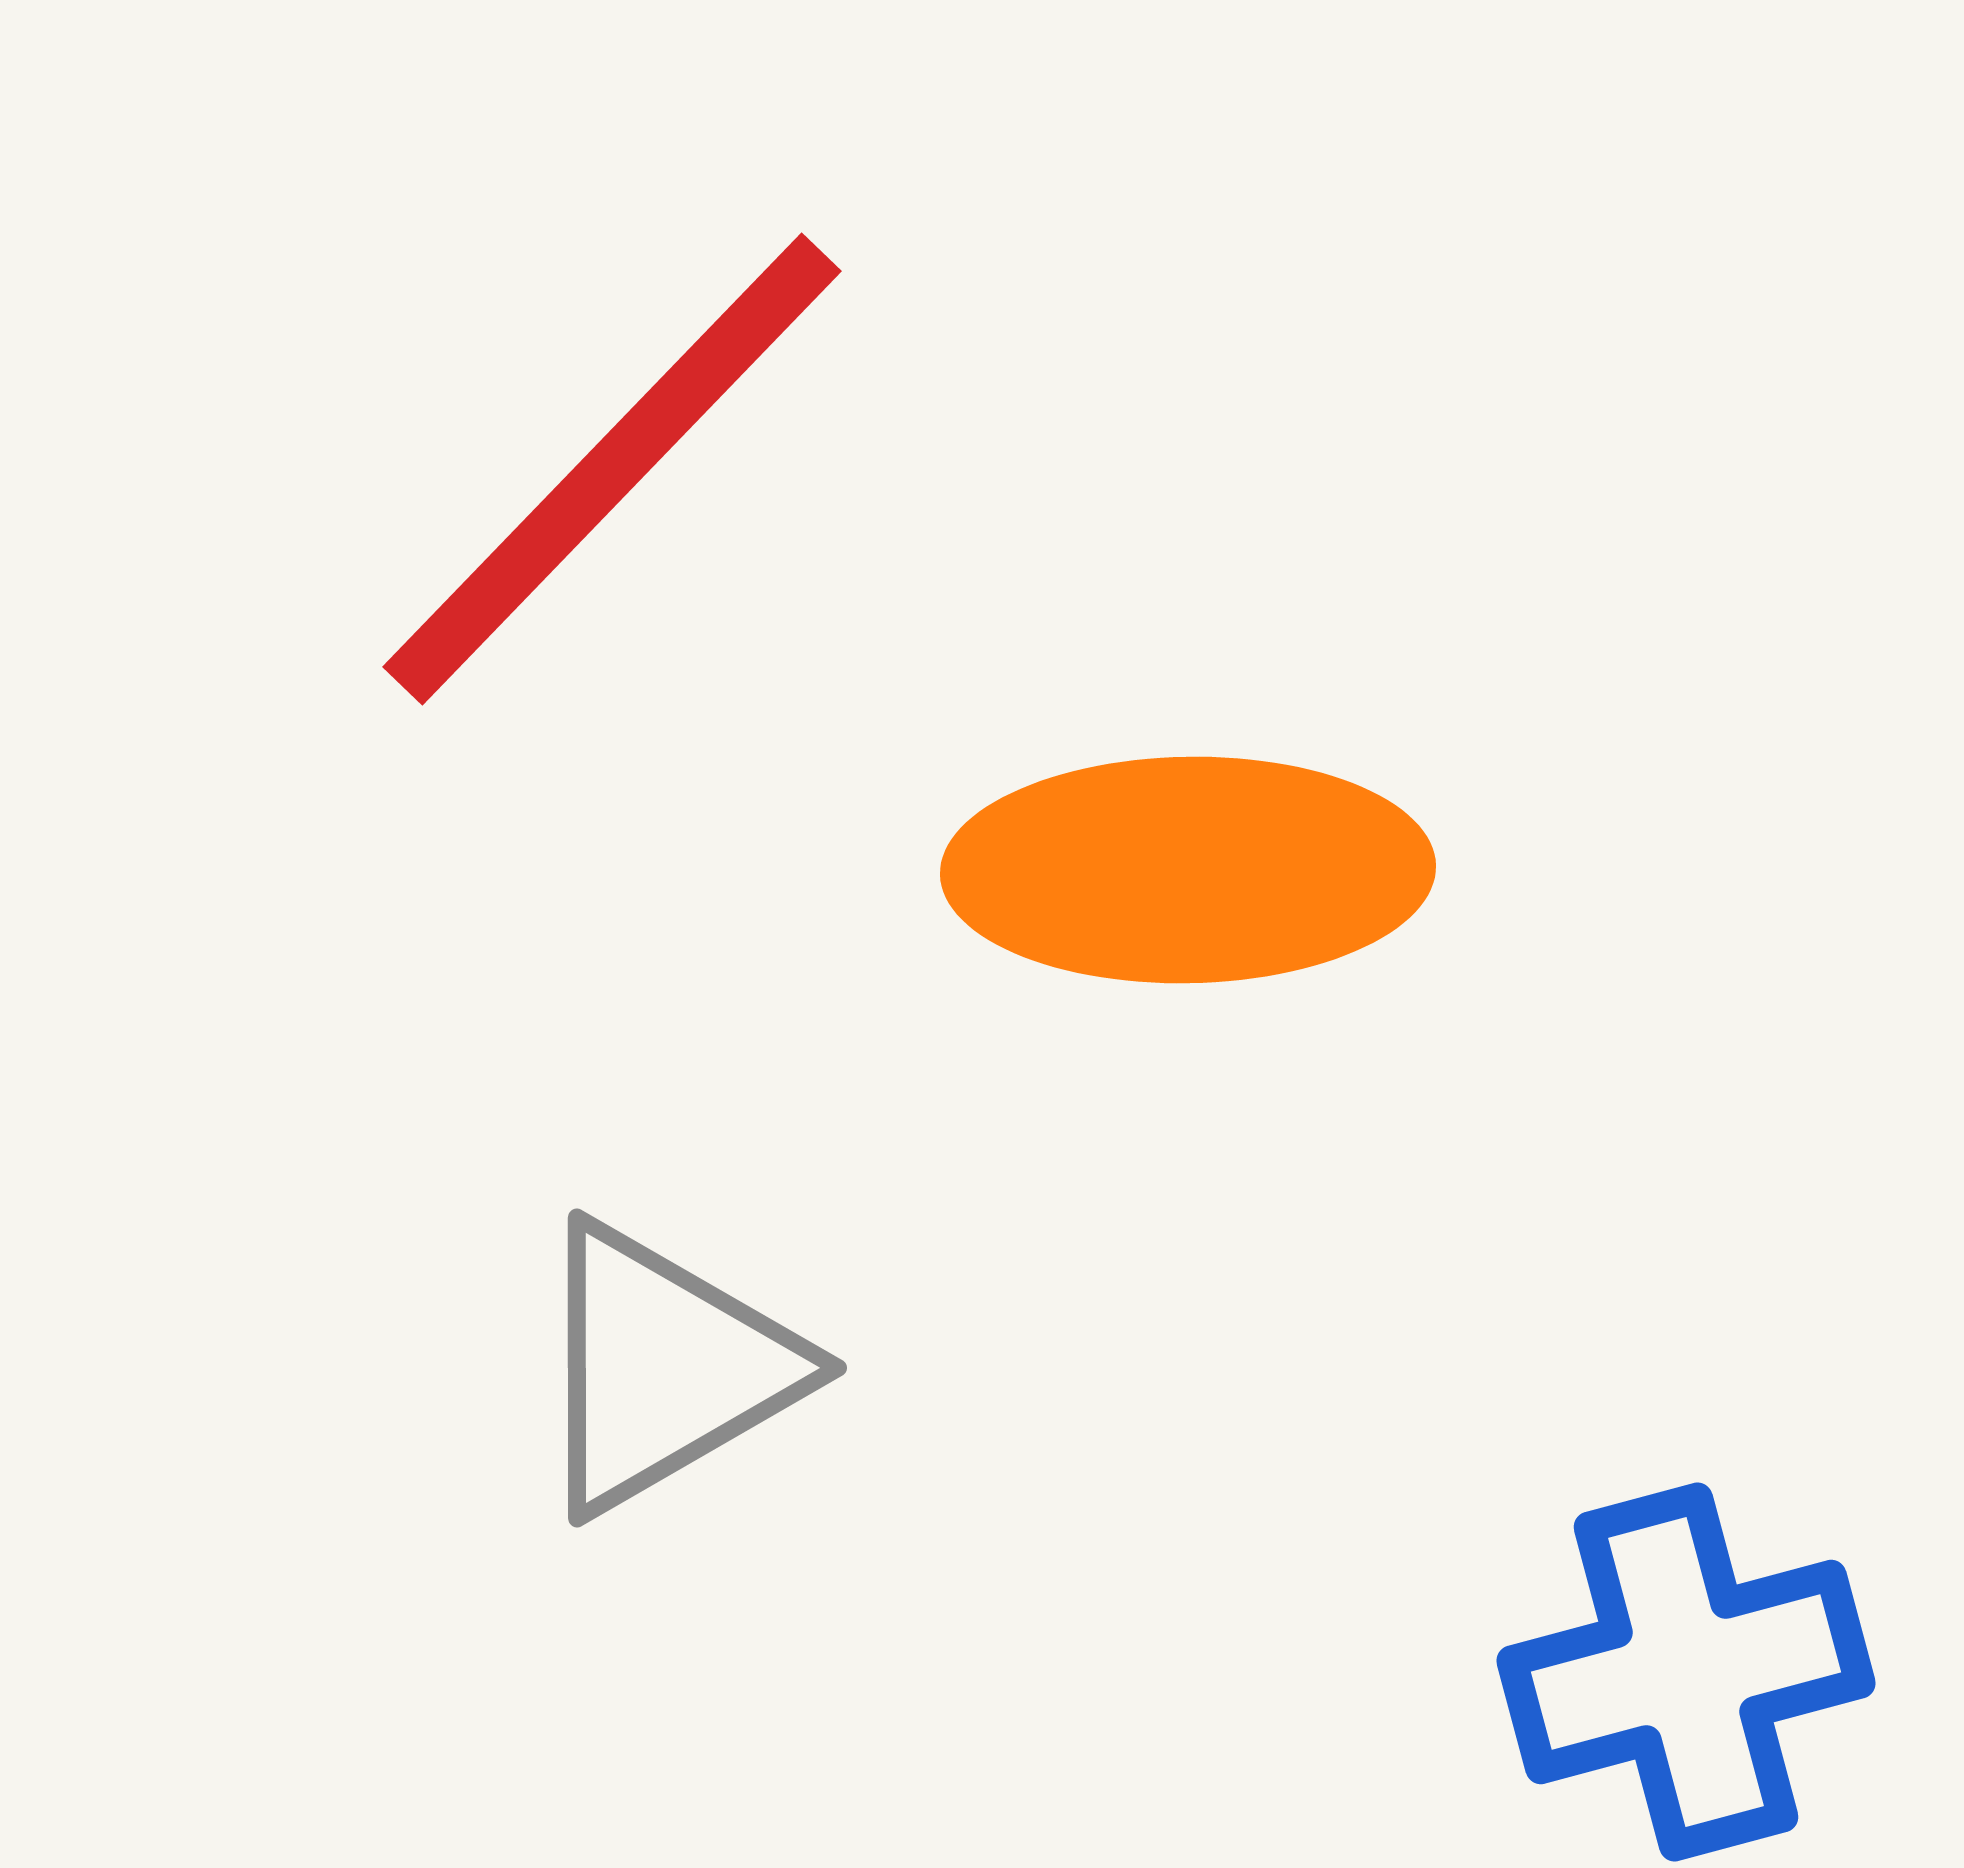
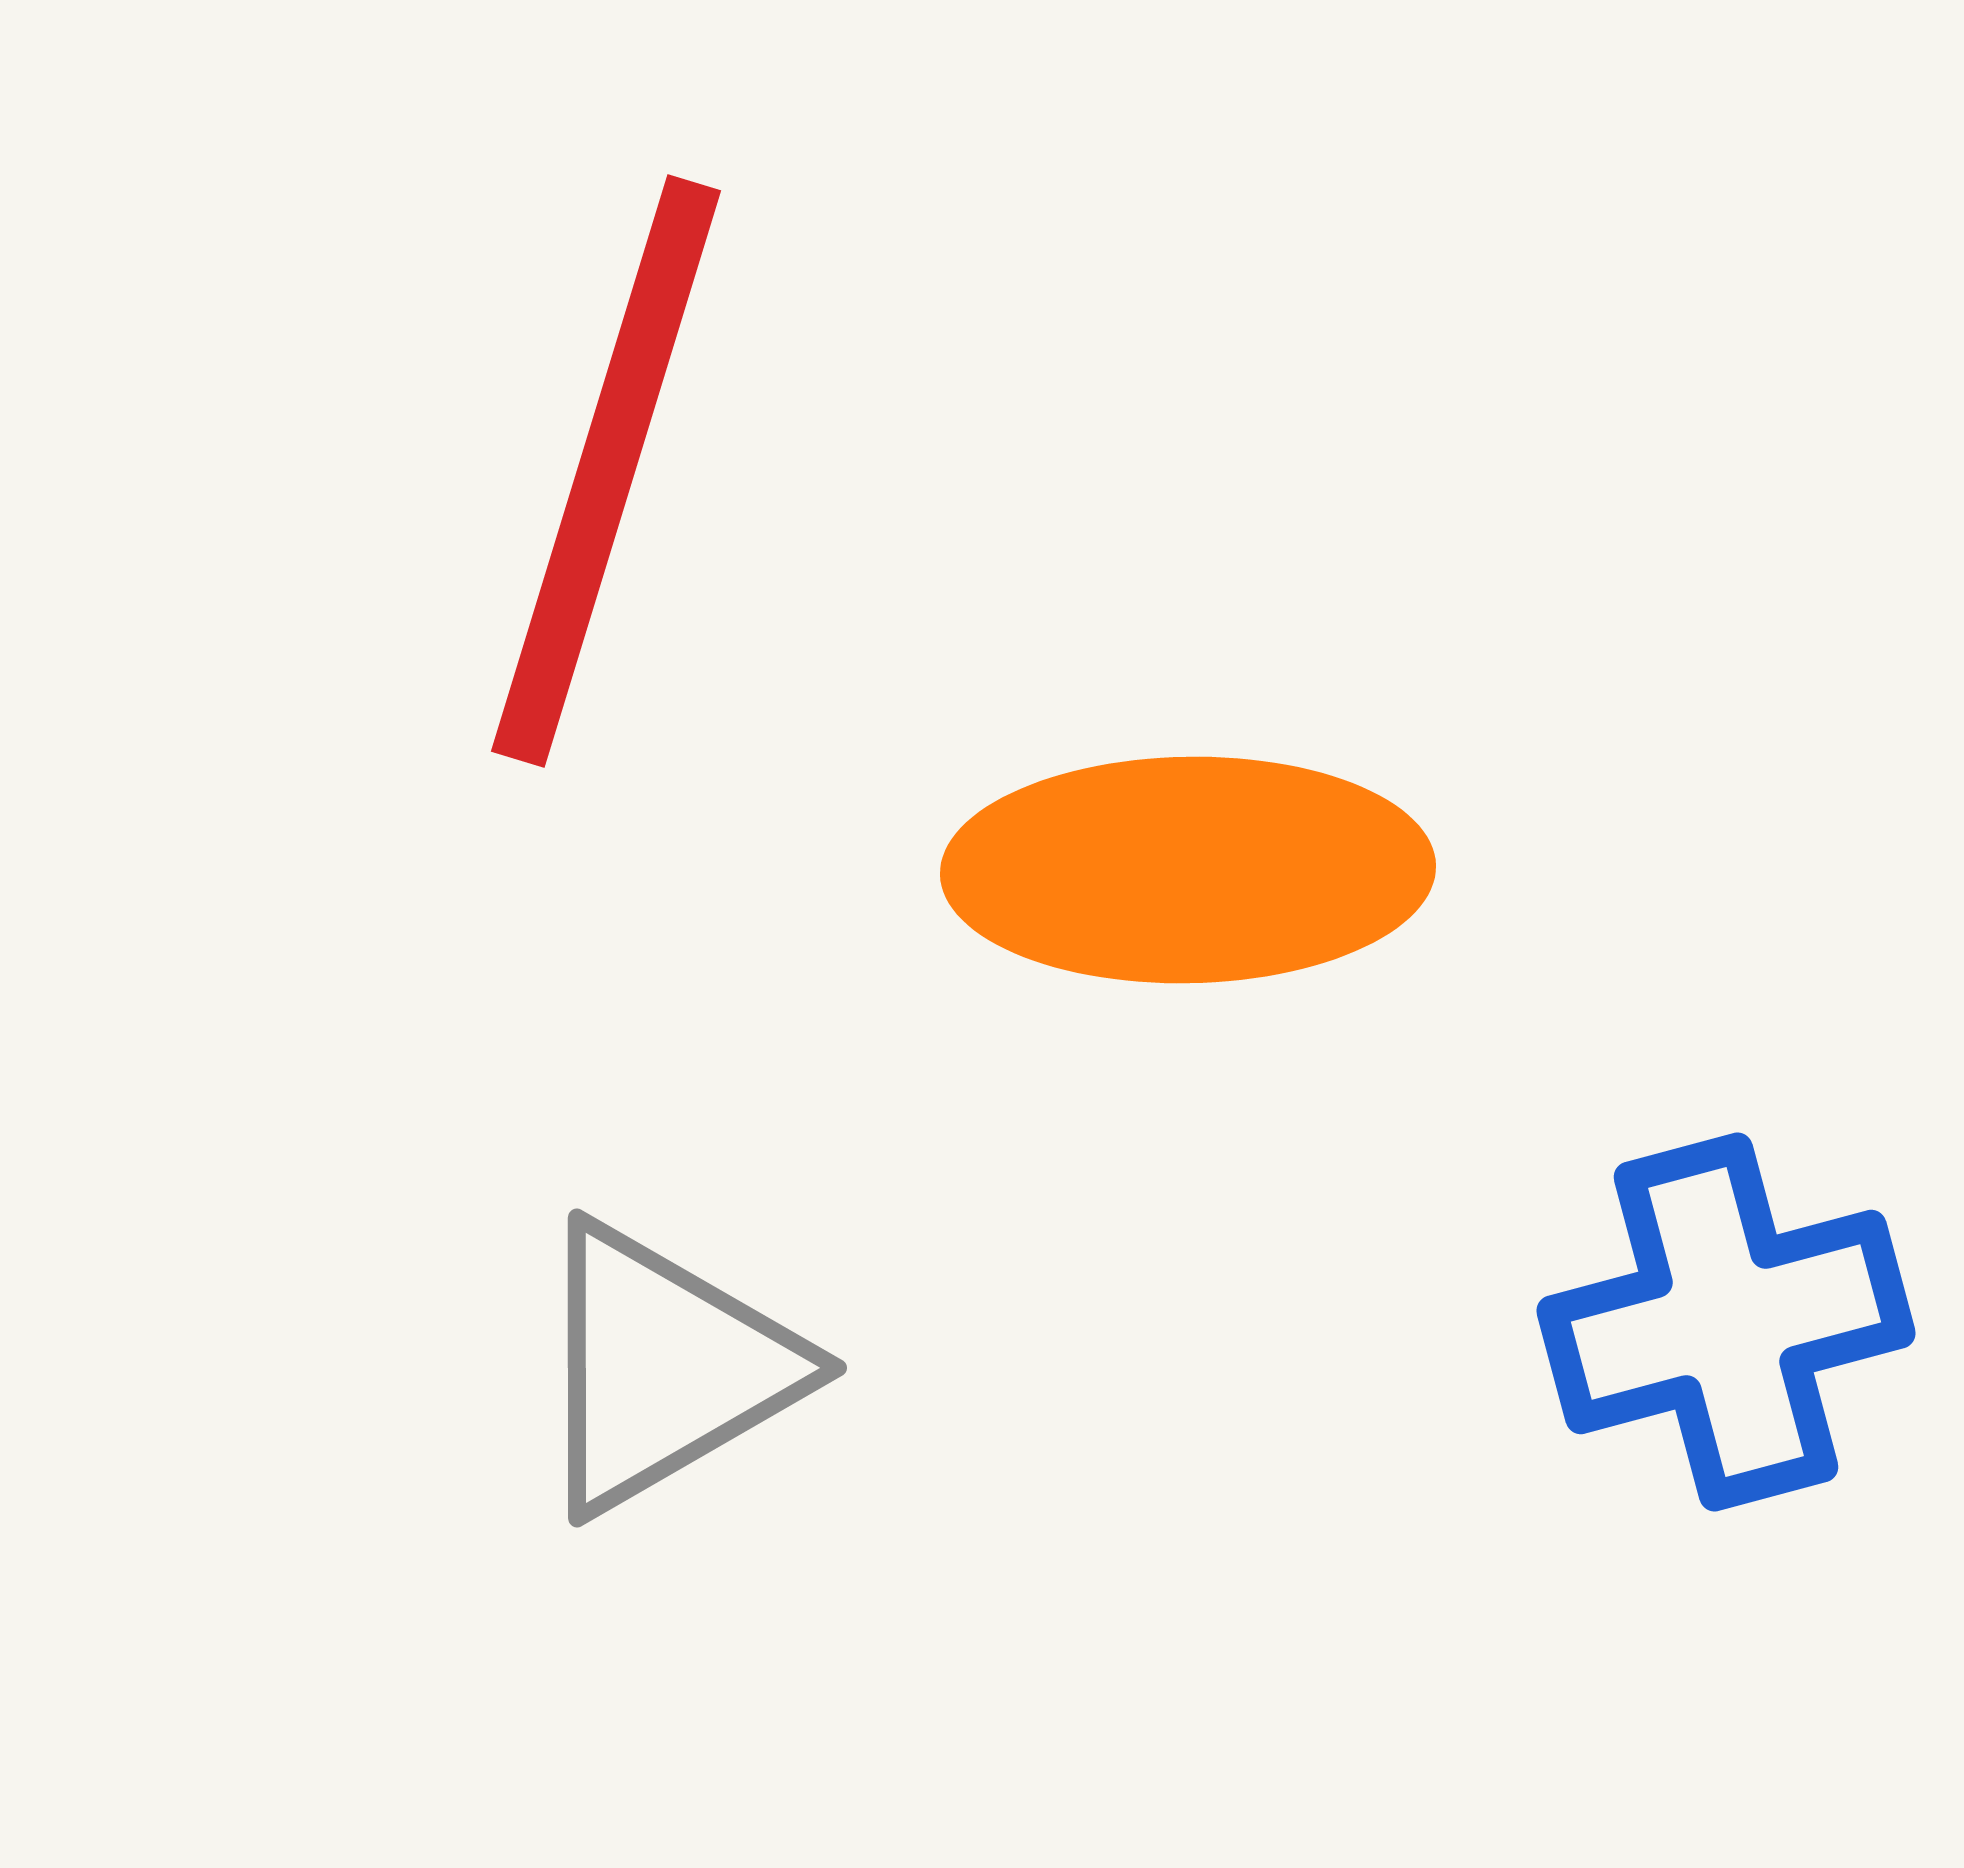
red line: moved 6 px left, 2 px down; rotated 27 degrees counterclockwise
blue cross: moved 40 px right, 350 px up
